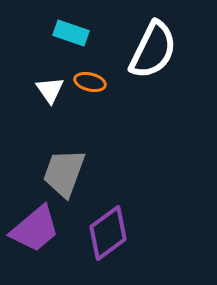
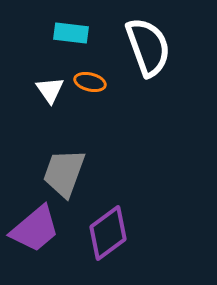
cyan rectangle: rotated 12 degrees counterclockwise
white semicircle: moved 5 px left, 3 px up; rotated 46 degrees counterclockwise
